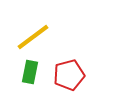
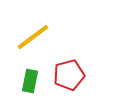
green rectangle: moved 9 px down
